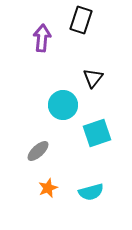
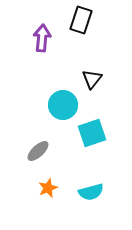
black triangle: moved 1 px left, 1 px down
cyan square: moved 5 px left
